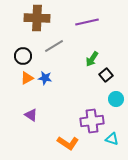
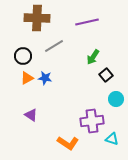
green arrow: moved 1 px right, 2 px up
